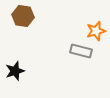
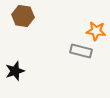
orange star: rotated 24 degrees clockwise
